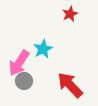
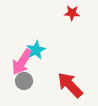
red star: moved 2 px right, 1 px up; rotated 28 degrees clockwise
cyan star: moved 7 px left, 1 px down
pink arrow: moved 3 px right, 1 px up
